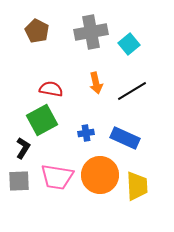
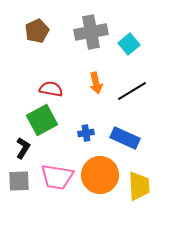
brown pentagon: rotated 20 degrees clockwise
yellow trapezoid: moved 2 px right
